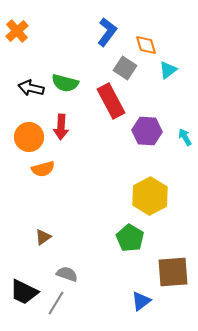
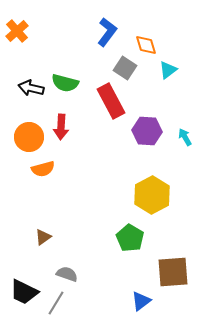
yellow hexagon: moved 2 px right, 1 px up
